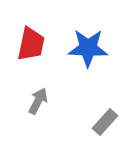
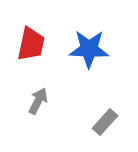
blue star: moved 1 px right, 1 px down
